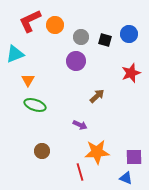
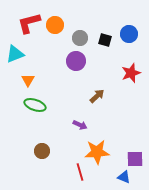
red L-shape: moved 1 px left, 2 px down; rotated 10 degrees clockwise
gray circle: moved 1 px left, 1 px down
purple square: moved 1 px right, 2 px down
blue triangle: moved 2 px left, 1 px up
